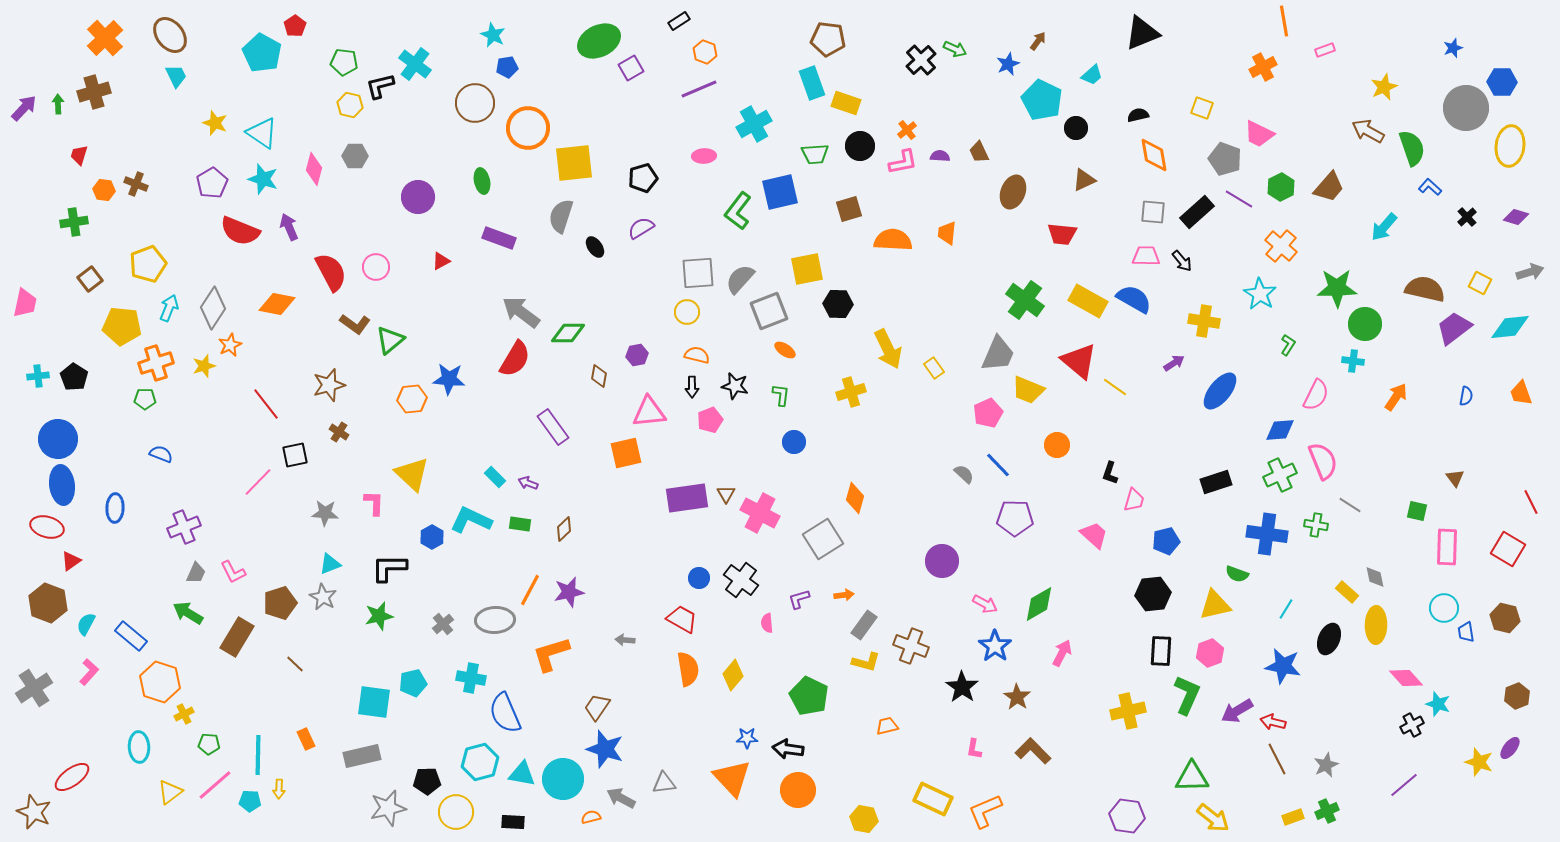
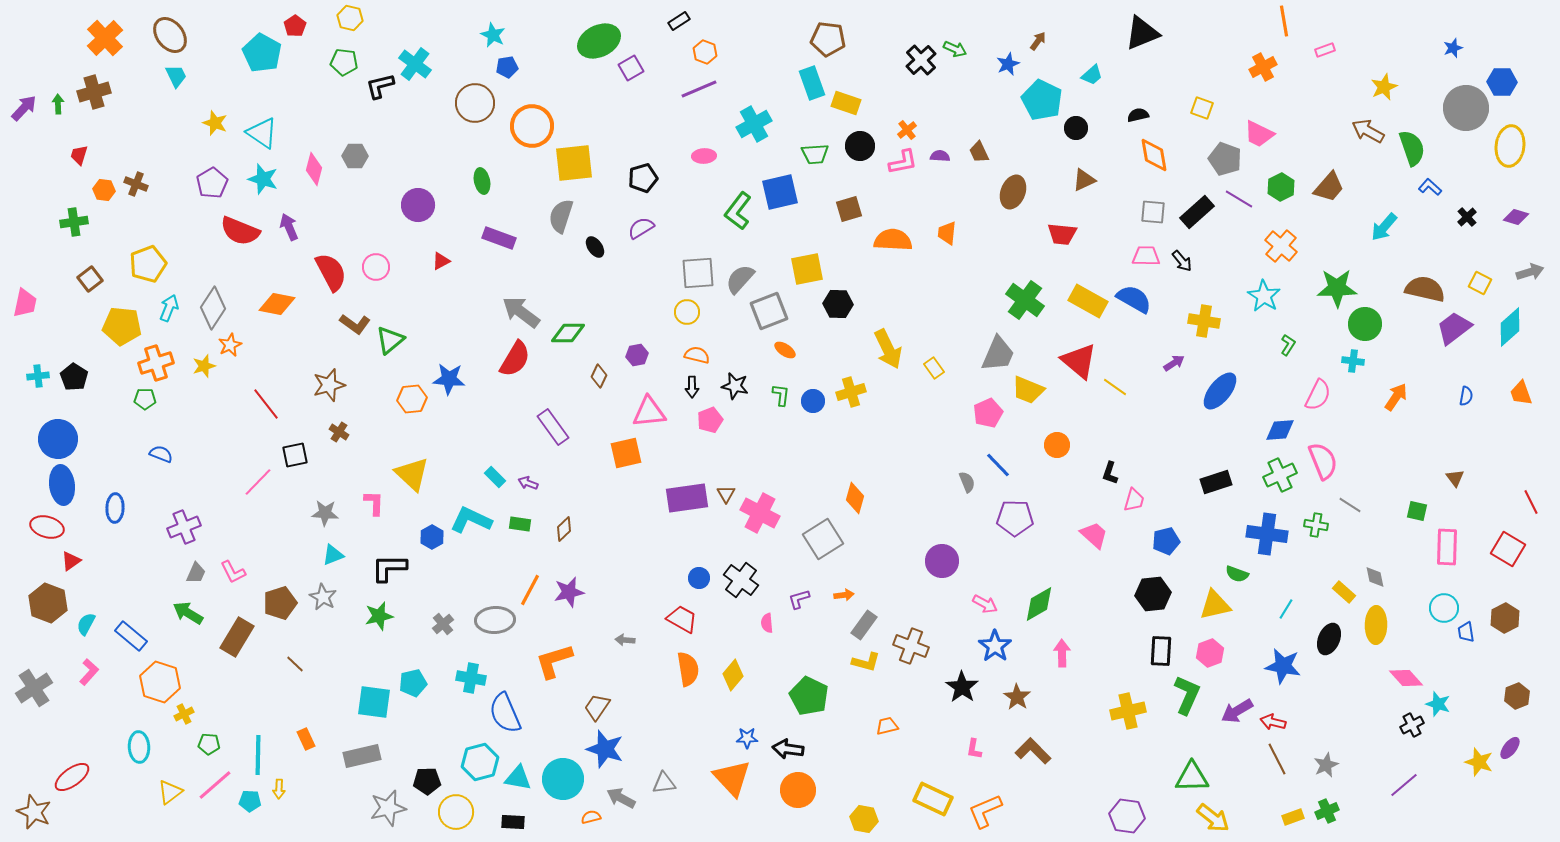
yellow hexagon at (350, 105): moved 87 px up
orange circle at (528, 128): moved 4 px right, 2 px up
purple circle at (418, 197): moved 8 px down
cyan star at (1260, 294): moved 4 px right, 2 px down
cyan diamond at (1510, 327): rotated 36 degrees counterclockwise
brown diamond at (599, 376): rotated 15 degrees clockwise
pink semicircle at (1316, 395): moved 2 px right
blue circle at (794, 442): moved 19 px right, 41 px up
gray semicircle at (964, 474): moved 3 px right, 8 px down; rotated 25 degrees clockwise
cyan triangle at (330, 564): moved 3 px right, 9 px up
yellow rectangle at (1347, 592): moved 3 px left
brown hexagon at (1505, 618): rotated 20 degrees clockwise
pink arrow at (1062, 653): rotated 28 degrees counterclockwise
orange L-shape at (551, 654): moved 3 px right, 7 px down
cyan triangle at (522, 774): moved 4 px left, 4 px down
